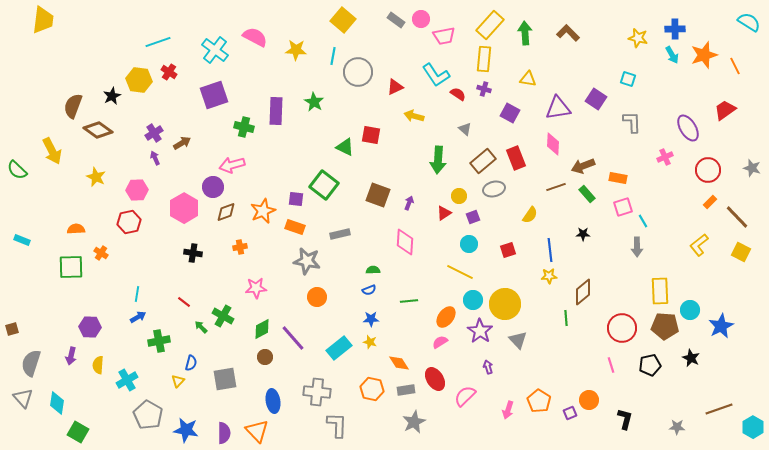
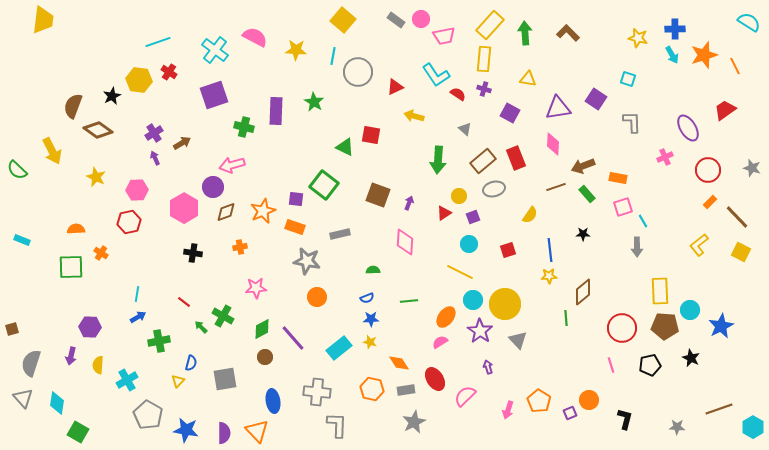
blue semicircle at (369, 290): moved 2 px left, 8 px down
